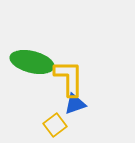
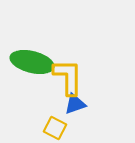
yellow L-shape: moved 1 px left, 1 px up
yellow square: moved 3 px down; rotated 25 degrees counterclockwise
